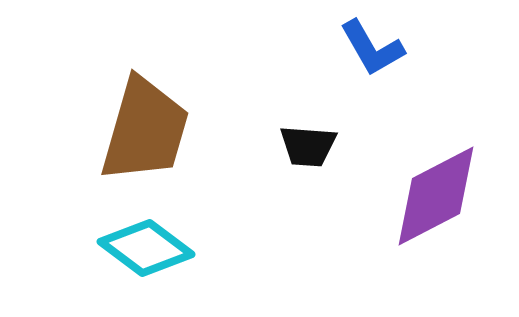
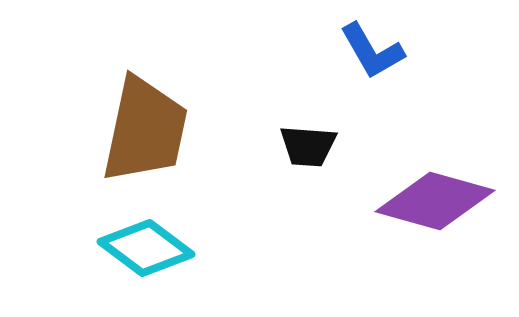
blue L-shape: moved 3 px down
brown trapezoid: rotated 4 degrees counterclockwise
purple diamond: moved 1 px left, 5 px down; rotated 43 degrees clockwise
